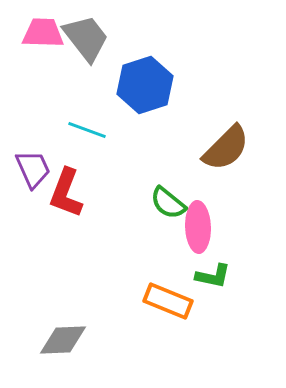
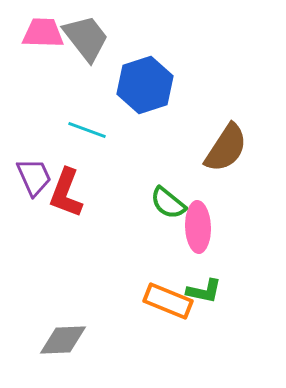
brown semicircle: rotated 12 degrees counterclockwise
purple trapezoid: moved 1 px right, 8 px down
green L-shape: moved 9 px left, 15 px down
